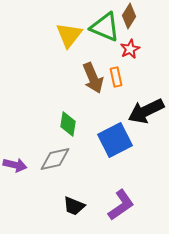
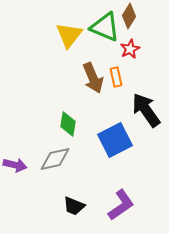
black arrow: moved 1 px up; rotated 81 degrees clockwise
